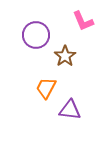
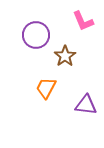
purple triangle: moved 16 px right, 5 px up
